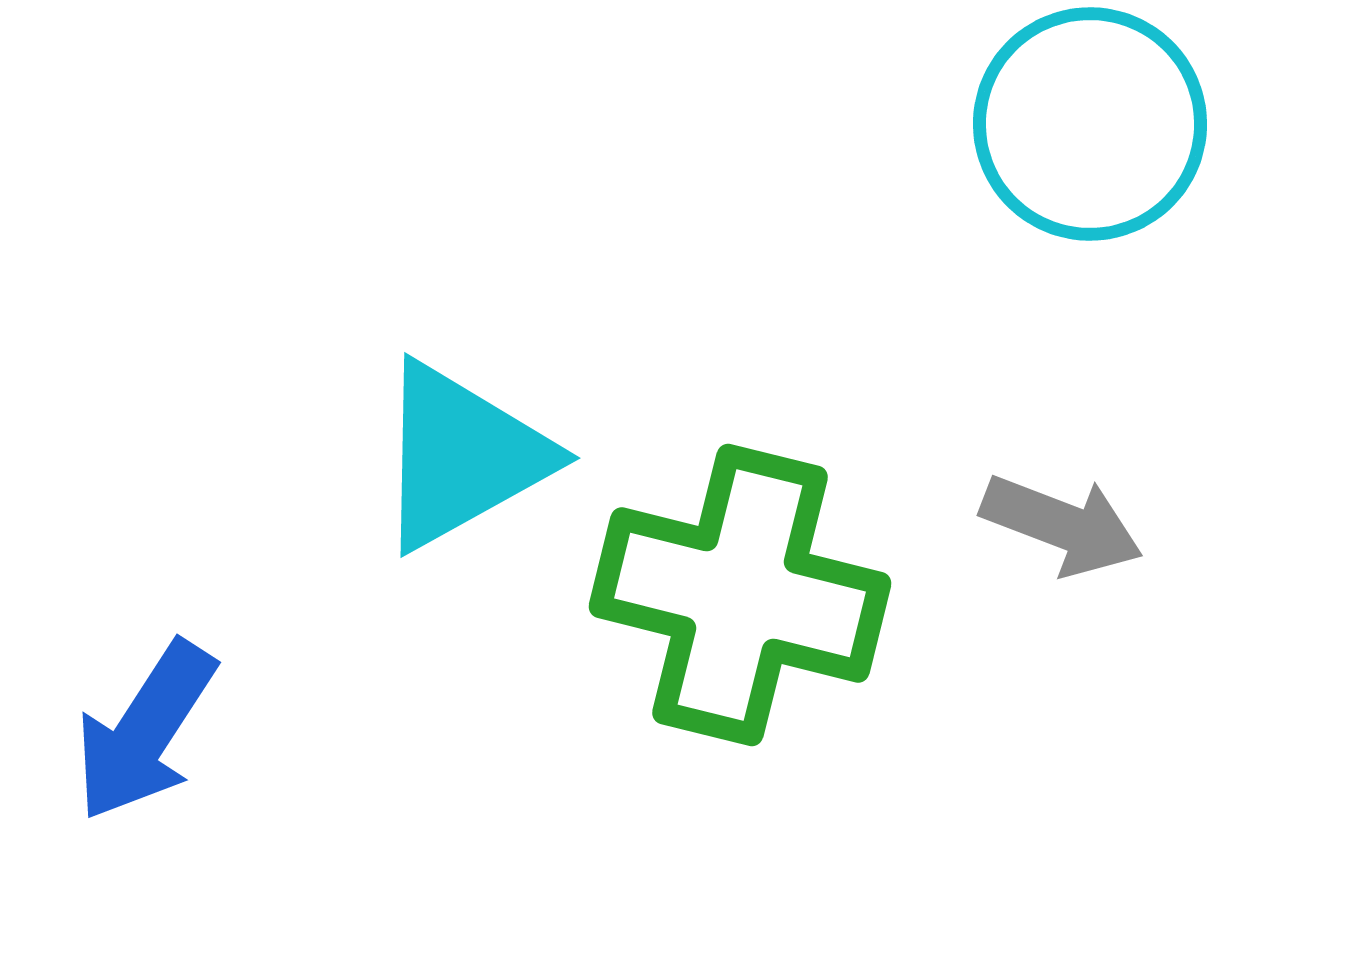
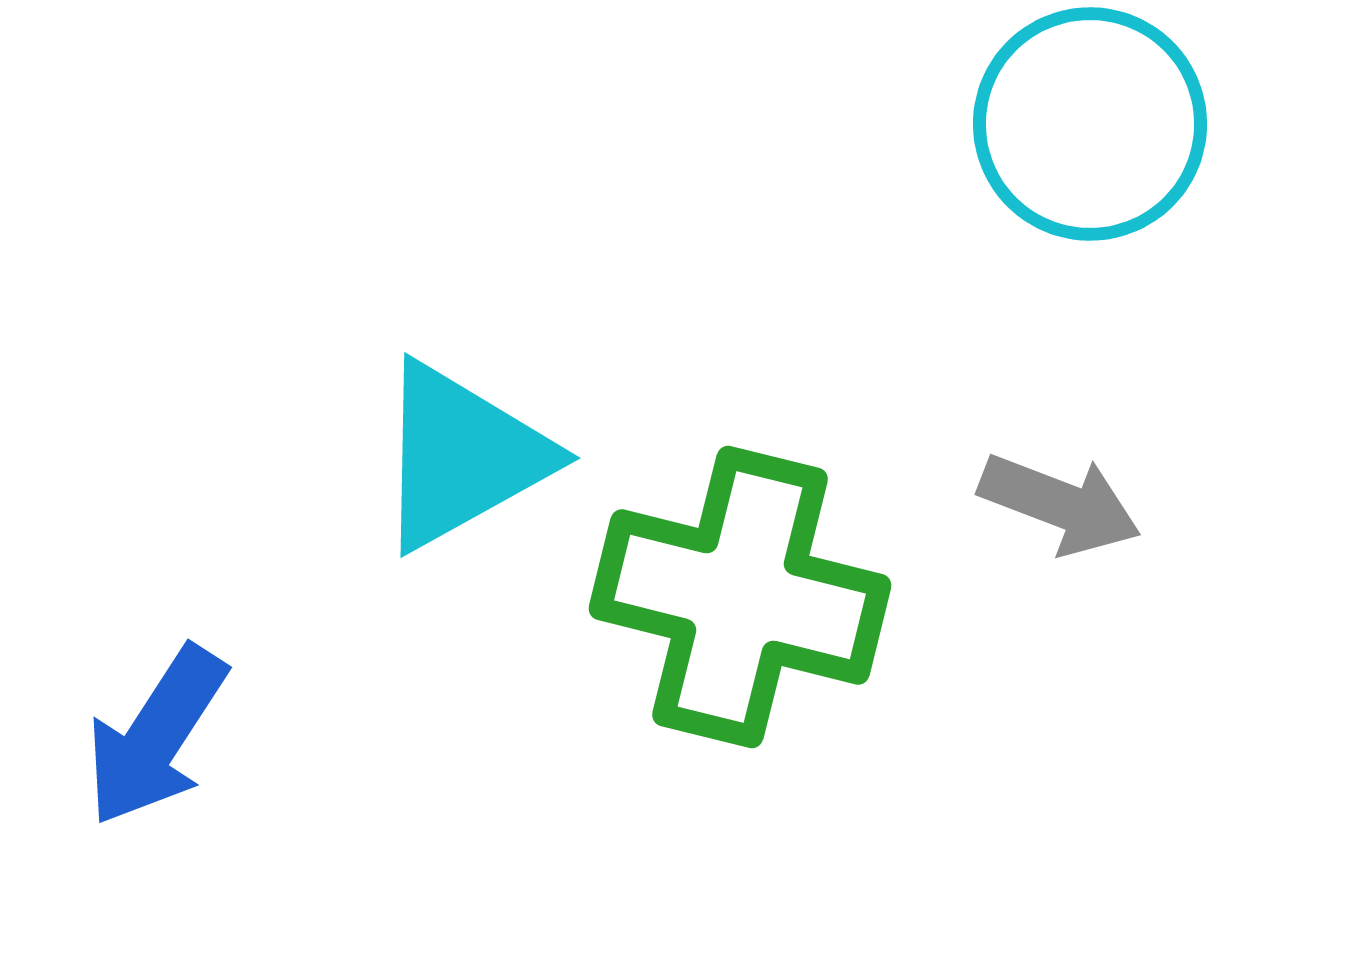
gray arrow: moved 2 px left, 21 px up
green cross: moved 2 px down
blue arrow: moved 11 px right, 5 px down
